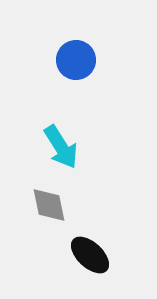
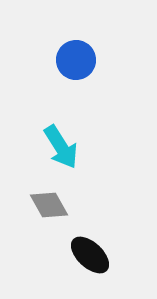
gray diamond: rotated 18 degrees counterclockwise
